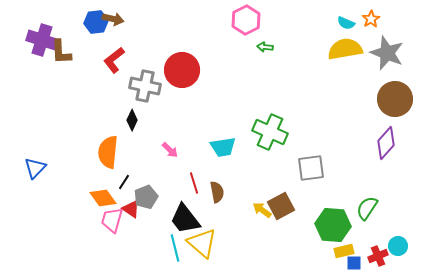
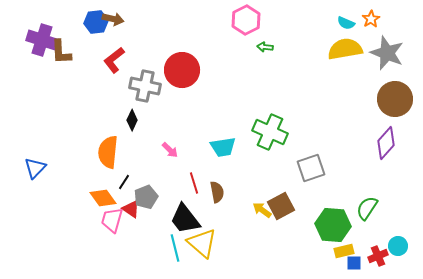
gray square: rotated 12 degrees counterclockwise
